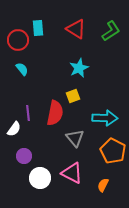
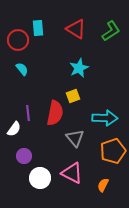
orange pentagon: rotated 25 degrees clockwise
